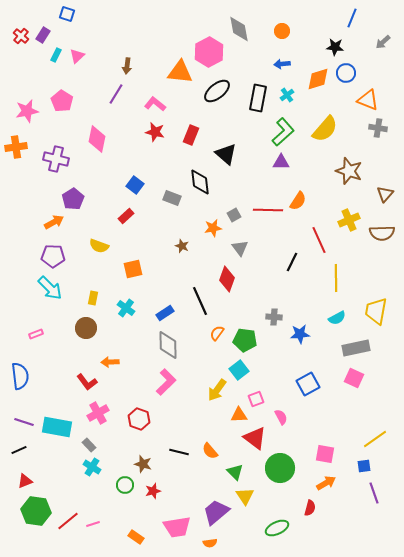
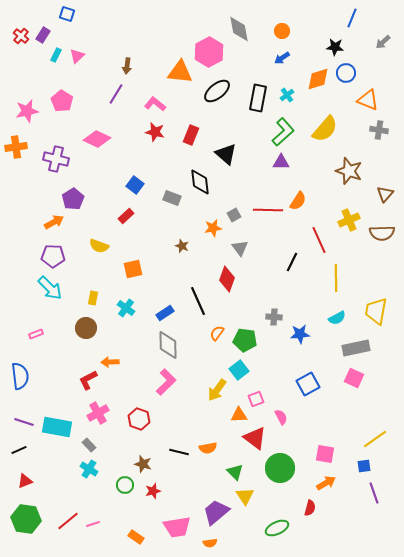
blue arrow at (282, 64): moved 6 px up; rotated 28 degrees counterclockwise
gray cross at (378, 128): moved 1 px right, 2 px down
pink diamond at (97, 139): rotated 76 degrees counterclockwise
black line at (200, 301): moved 2 px left
red L-shape at (87, 382): moved 1 px right, 2 px up; rotated 100 degrees clockwise
orange semicircle at (210, 451): moved 2 px left, 3 px up; rotated 60 degrees counterclockwise
cyan cross at (92, 467): moved 3 px left, 2 px down
green hexagon at (36, 511): moved 10 px left, 8 px down
